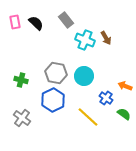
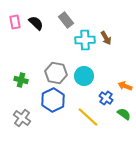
cyan cross: rotated 24 degrees counterclockwise
